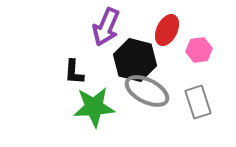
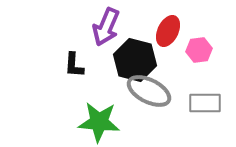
red ellipse: moved 1 px right, 1 px down
black L-shape: moved 7 px up
gray ellipse: moved 2 px right
gray rectangle: moved 7 px right, 1 px down; rotated 72 degrees counterclockwise
green star: moved 5 px right, 15 px down; rotated 9 degrees clockwise
